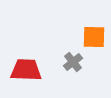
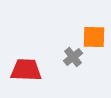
gray cross: moved 5 px up
